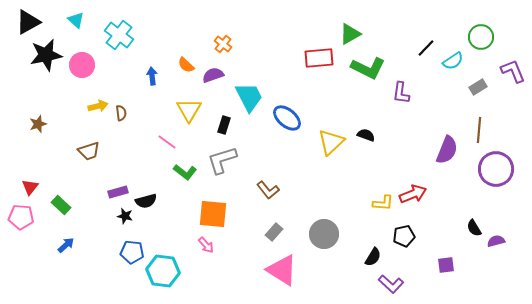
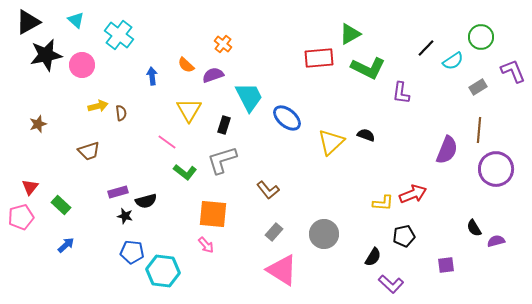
pink pentagon at (21, 217): rotated 20 degrees counterclockwise
